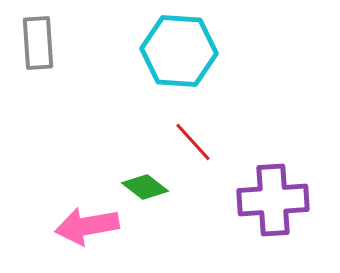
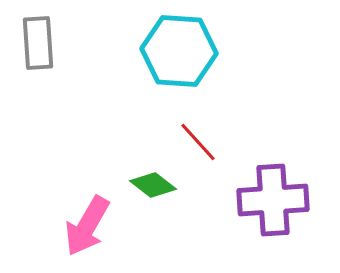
red line: moved 5 px right
green diamond: moved 8 px right, 2 px up
pink arrow: rotated 50 degrees counterclockwise
